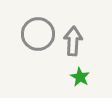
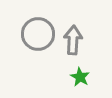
gray arrow: moved 1 px up
